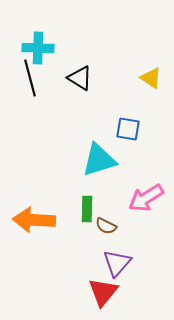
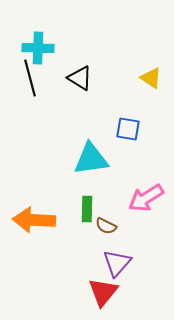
cyan triangle: moved 8 px left, 1 px up; rotated 9 degrees clockwise
